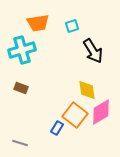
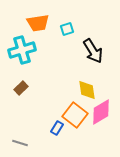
cyan square: moved 5 px left, 3 px down
brown rectangle: rotated 64 degrees counterclockwise
